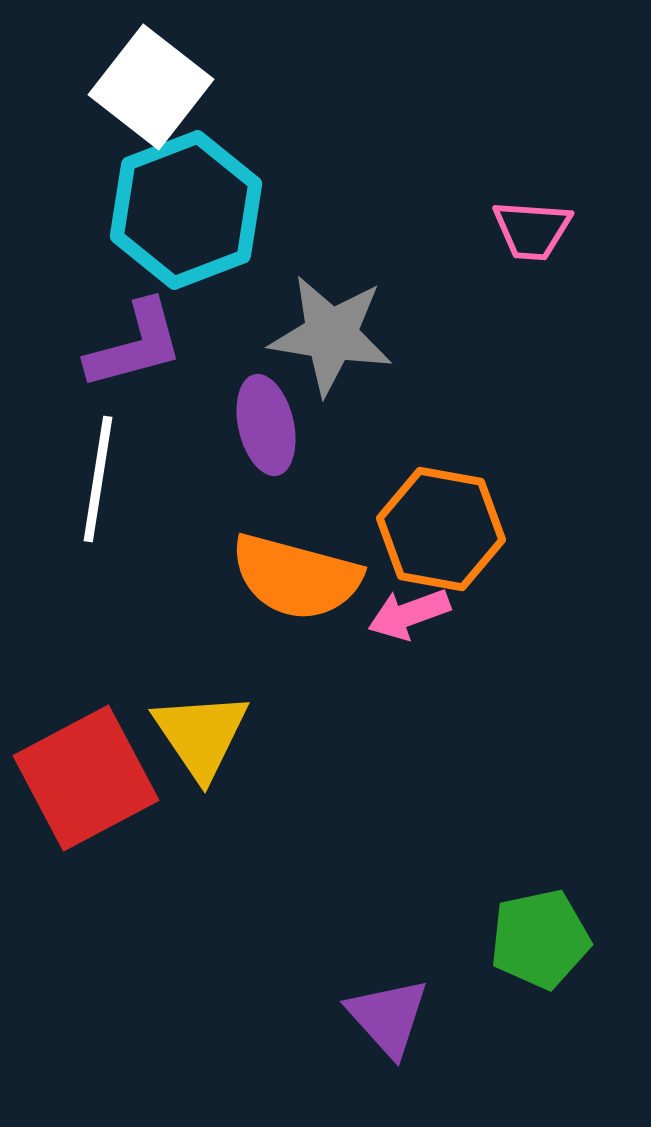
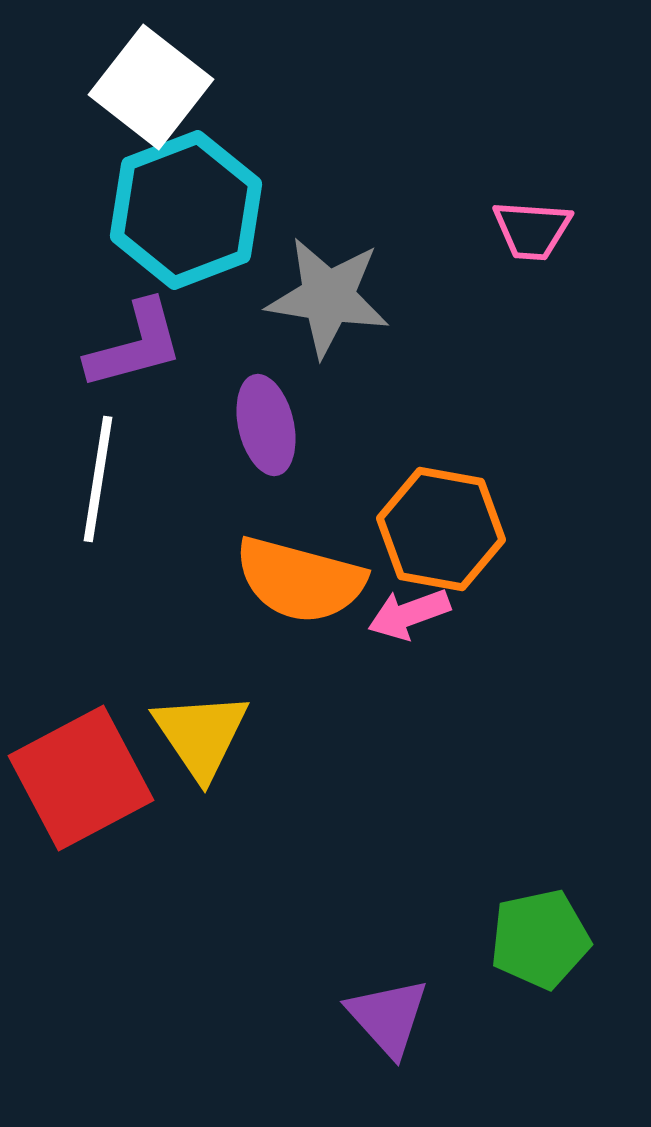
gray star: moved 3 px left, 38 px up
orange semicircle: moved 4 px right, 3 px down
red square: moved 5 px left
